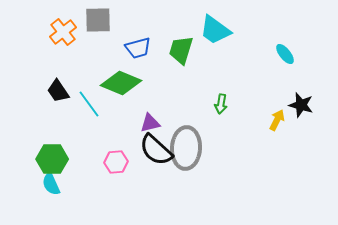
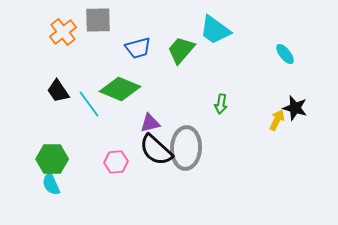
green trapezoid: rotated 24 degrees clockwise
green diamond: moved 1 px left, 6 px down
black star: moved 6 px left, 3 px down
